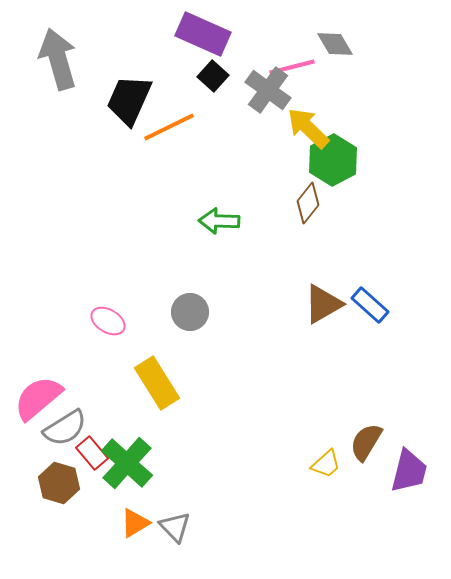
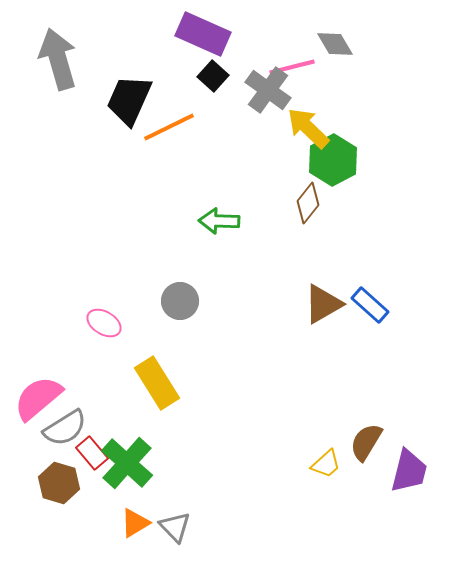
gray circle: moved 10 px left, 11 px up
pink ellipse: moved 4 px left, 2 px down
